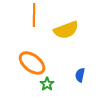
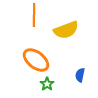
orange ellipse: moved 4 px right, 3 px up
